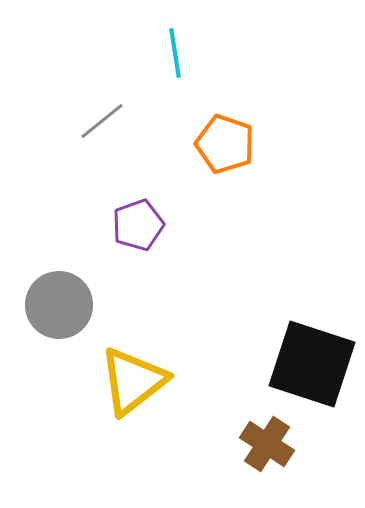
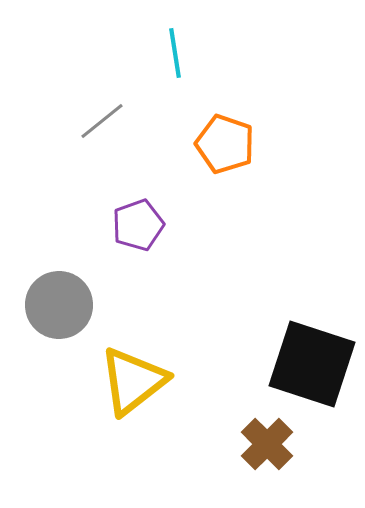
brown cross: rotated 12 degrees clockwise
